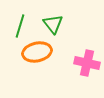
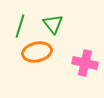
pink cross: moved 2 px left
